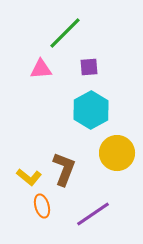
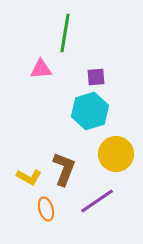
green line: rotated 36 degrees counterclockwise
purple square: moved 7 px right, 10 px down
cyan hexagon: moved 1 px left, 1 px down; rotated 12 degrees clockwise
yellow circle: moved 1 px left, 1 px down
yellow L-shape: rotated 10 degrees counterclockwise
orange ellipse: moved 4 px right, 3 px down
purple line: moved 4 px right, 13 px up
